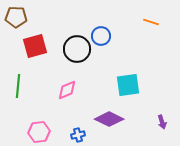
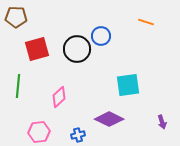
orange line: moved 5 px left
red square: moved 2 px right, 3 px down
pink diamond: moved 8 px left, 7 px down; rotated 20 degrees counterclockwise
